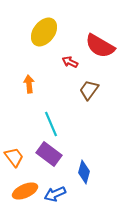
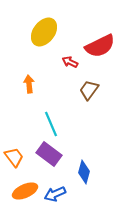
red semicircle: rotated 56 degrees counterclockwise
